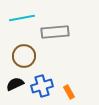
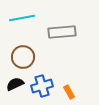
gray rectangle: moved 7 px right
brown circle: moved 1 px left, 1 px down
